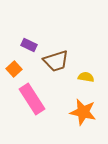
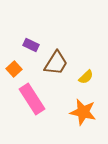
purple rectangle: moved 2 px right
brown trapezoid: moved 2 px down; rotated 40 degrees counterclockwise
yellow semicircle: rotated 126 degrees clockwise
